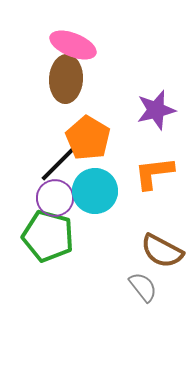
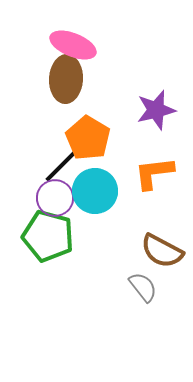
black line: moved 4 px right, 1 px down
